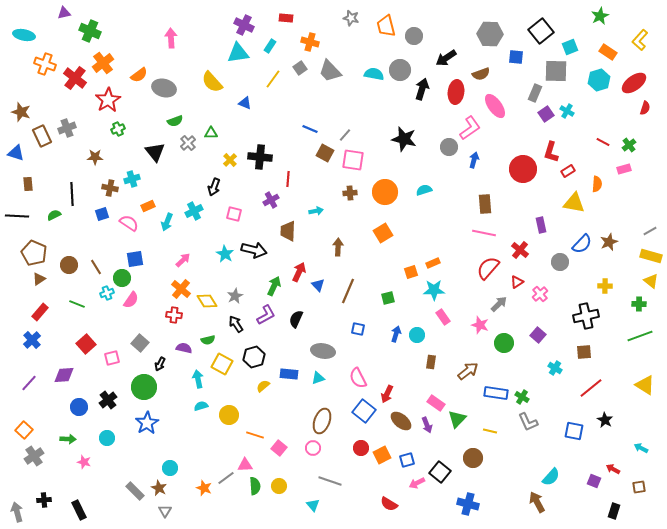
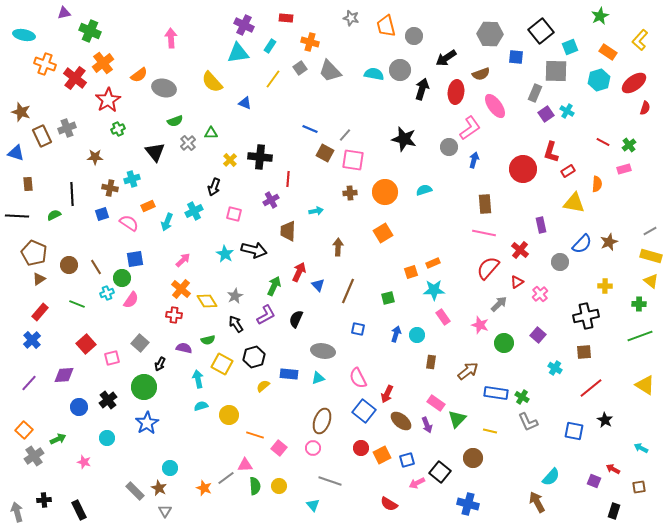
green arrow at (68, 439): moved 10 px left; rotated 28 degrees counterclockwise
